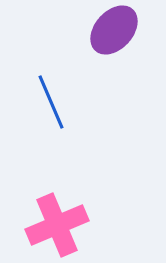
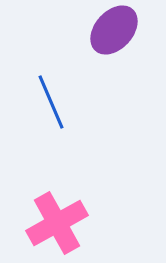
pink cross: moved 2 px up; rotated 6 degrees counterclockwise
